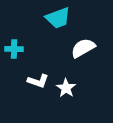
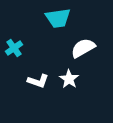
cyan trapezoid: rotated 12 degrees clockwise
cyan cross: moved 1 px up; rotated 36 degrees counterclockwise
white star: moved 3 px right, 9 px up
